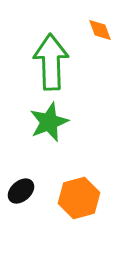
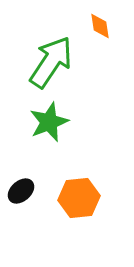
orange diamond: moved 4 px up; rotated 12 degrees clockwise
green arrow: rotated 36 degrees clockwise
orange hexagon: rotated 9 degrees clockwise
